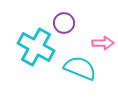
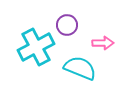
purple circle: moved 3 px right, 2 px down
cyan cross: rotated 33 degrees clockwise
